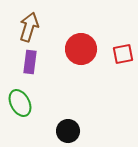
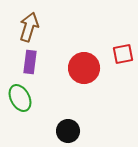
red circle: moved 3 px right, 19 px down
green ellipse: moved 5 px up
